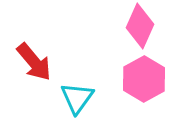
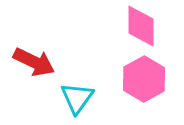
pink diamond: moved 1 px right; rotated 24 degrees counterclockwise
red arrow: rotated 24 degrees counterclockwise
